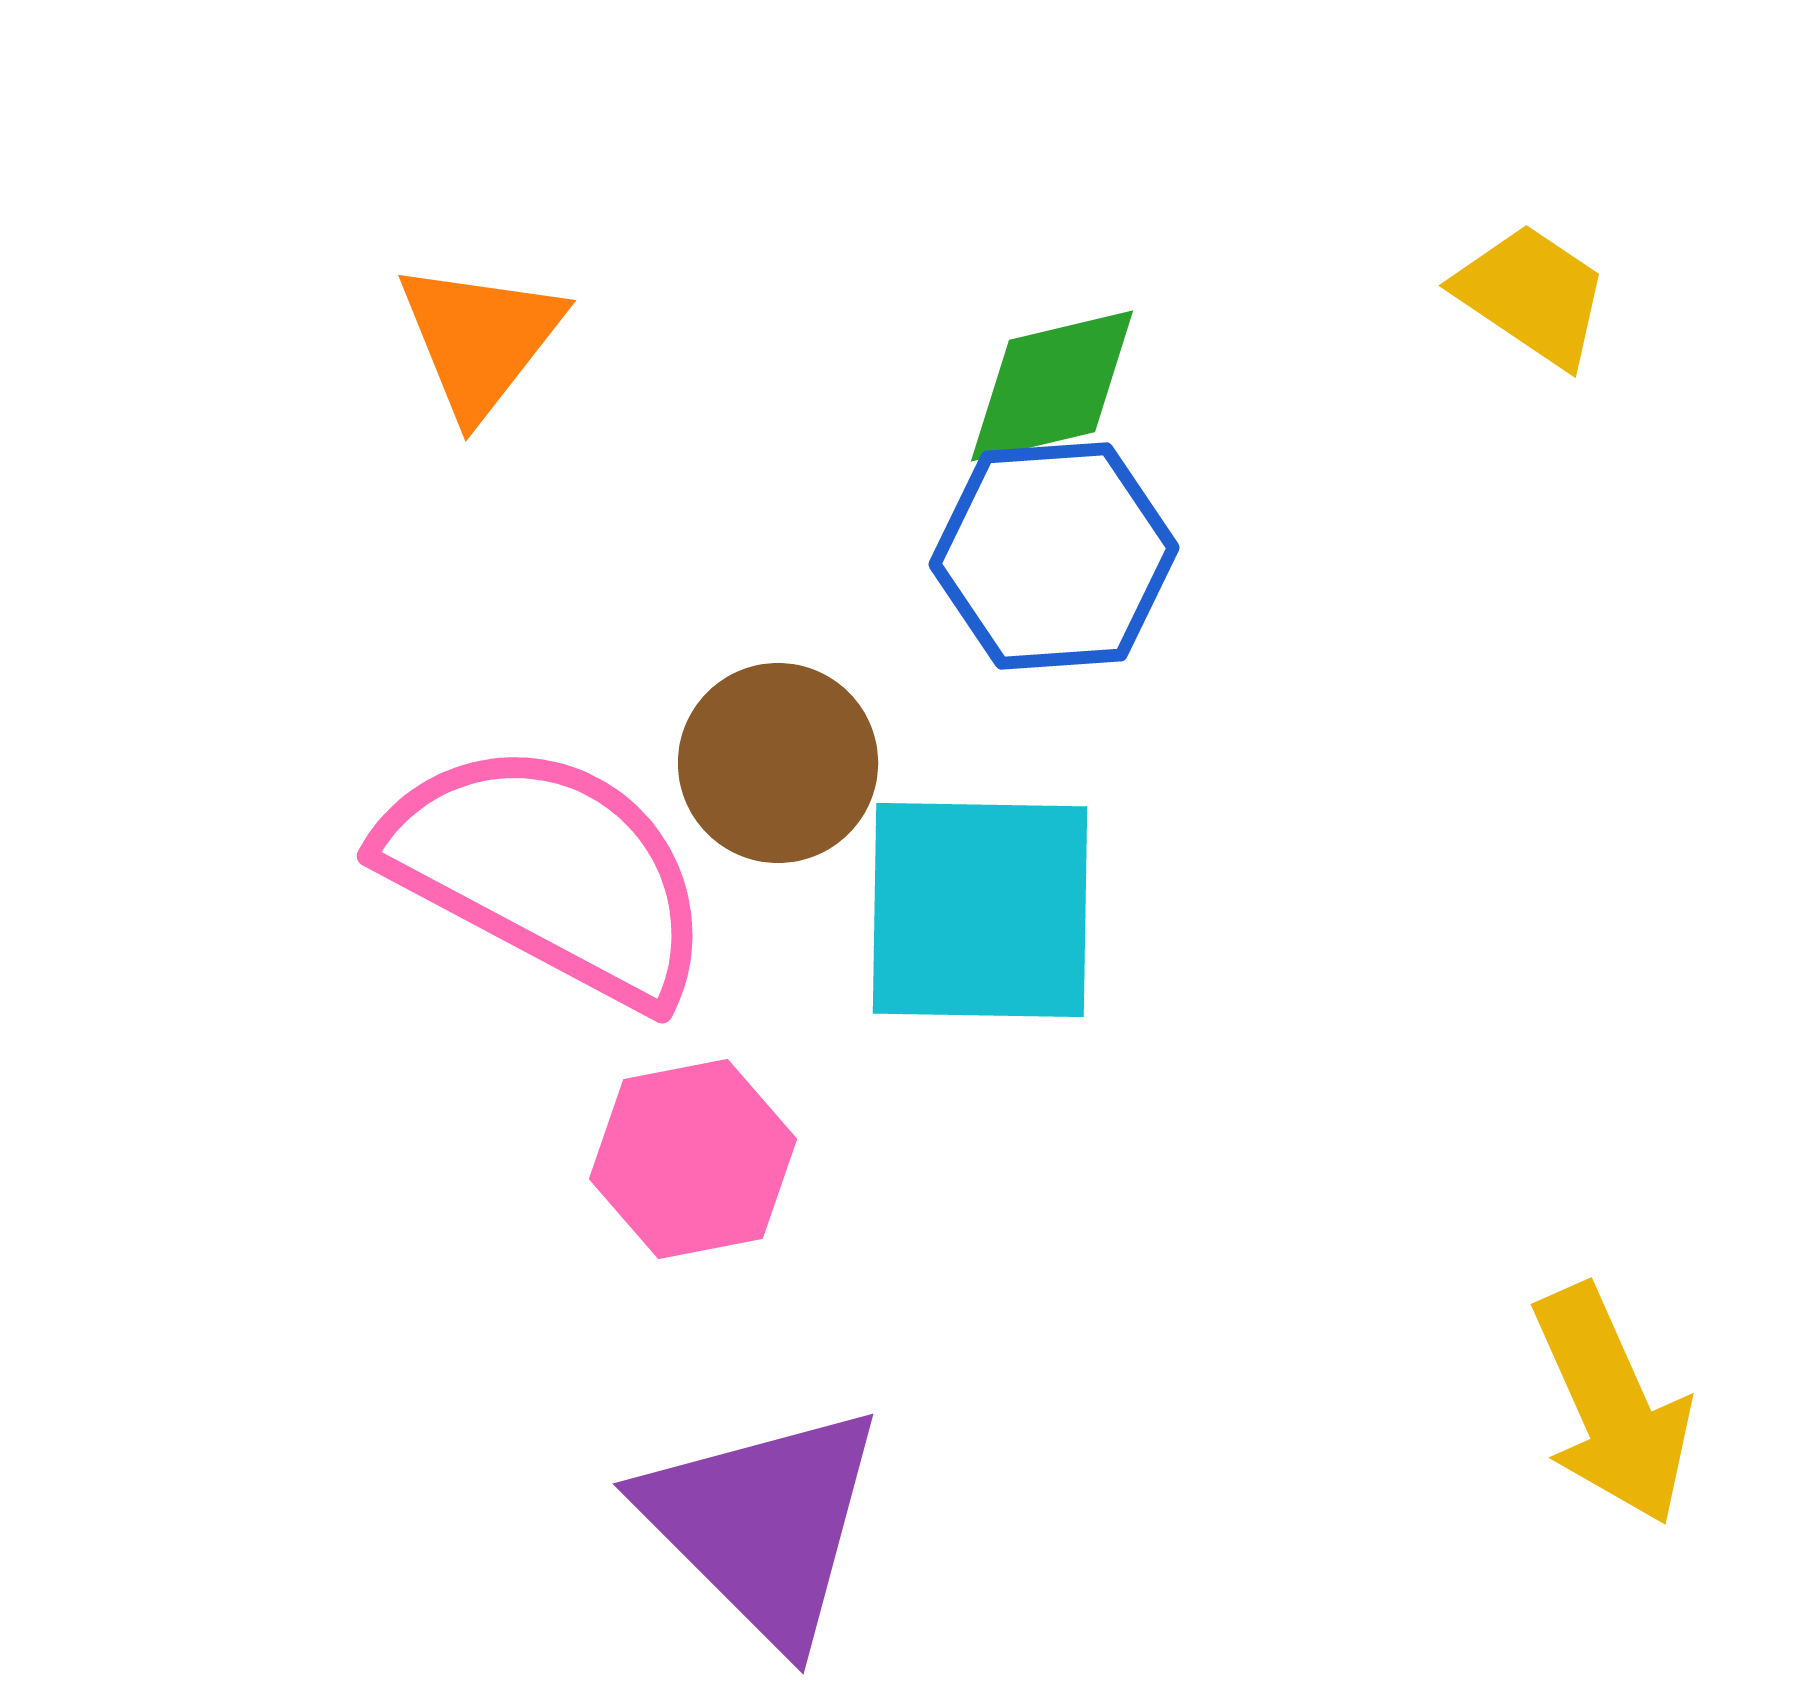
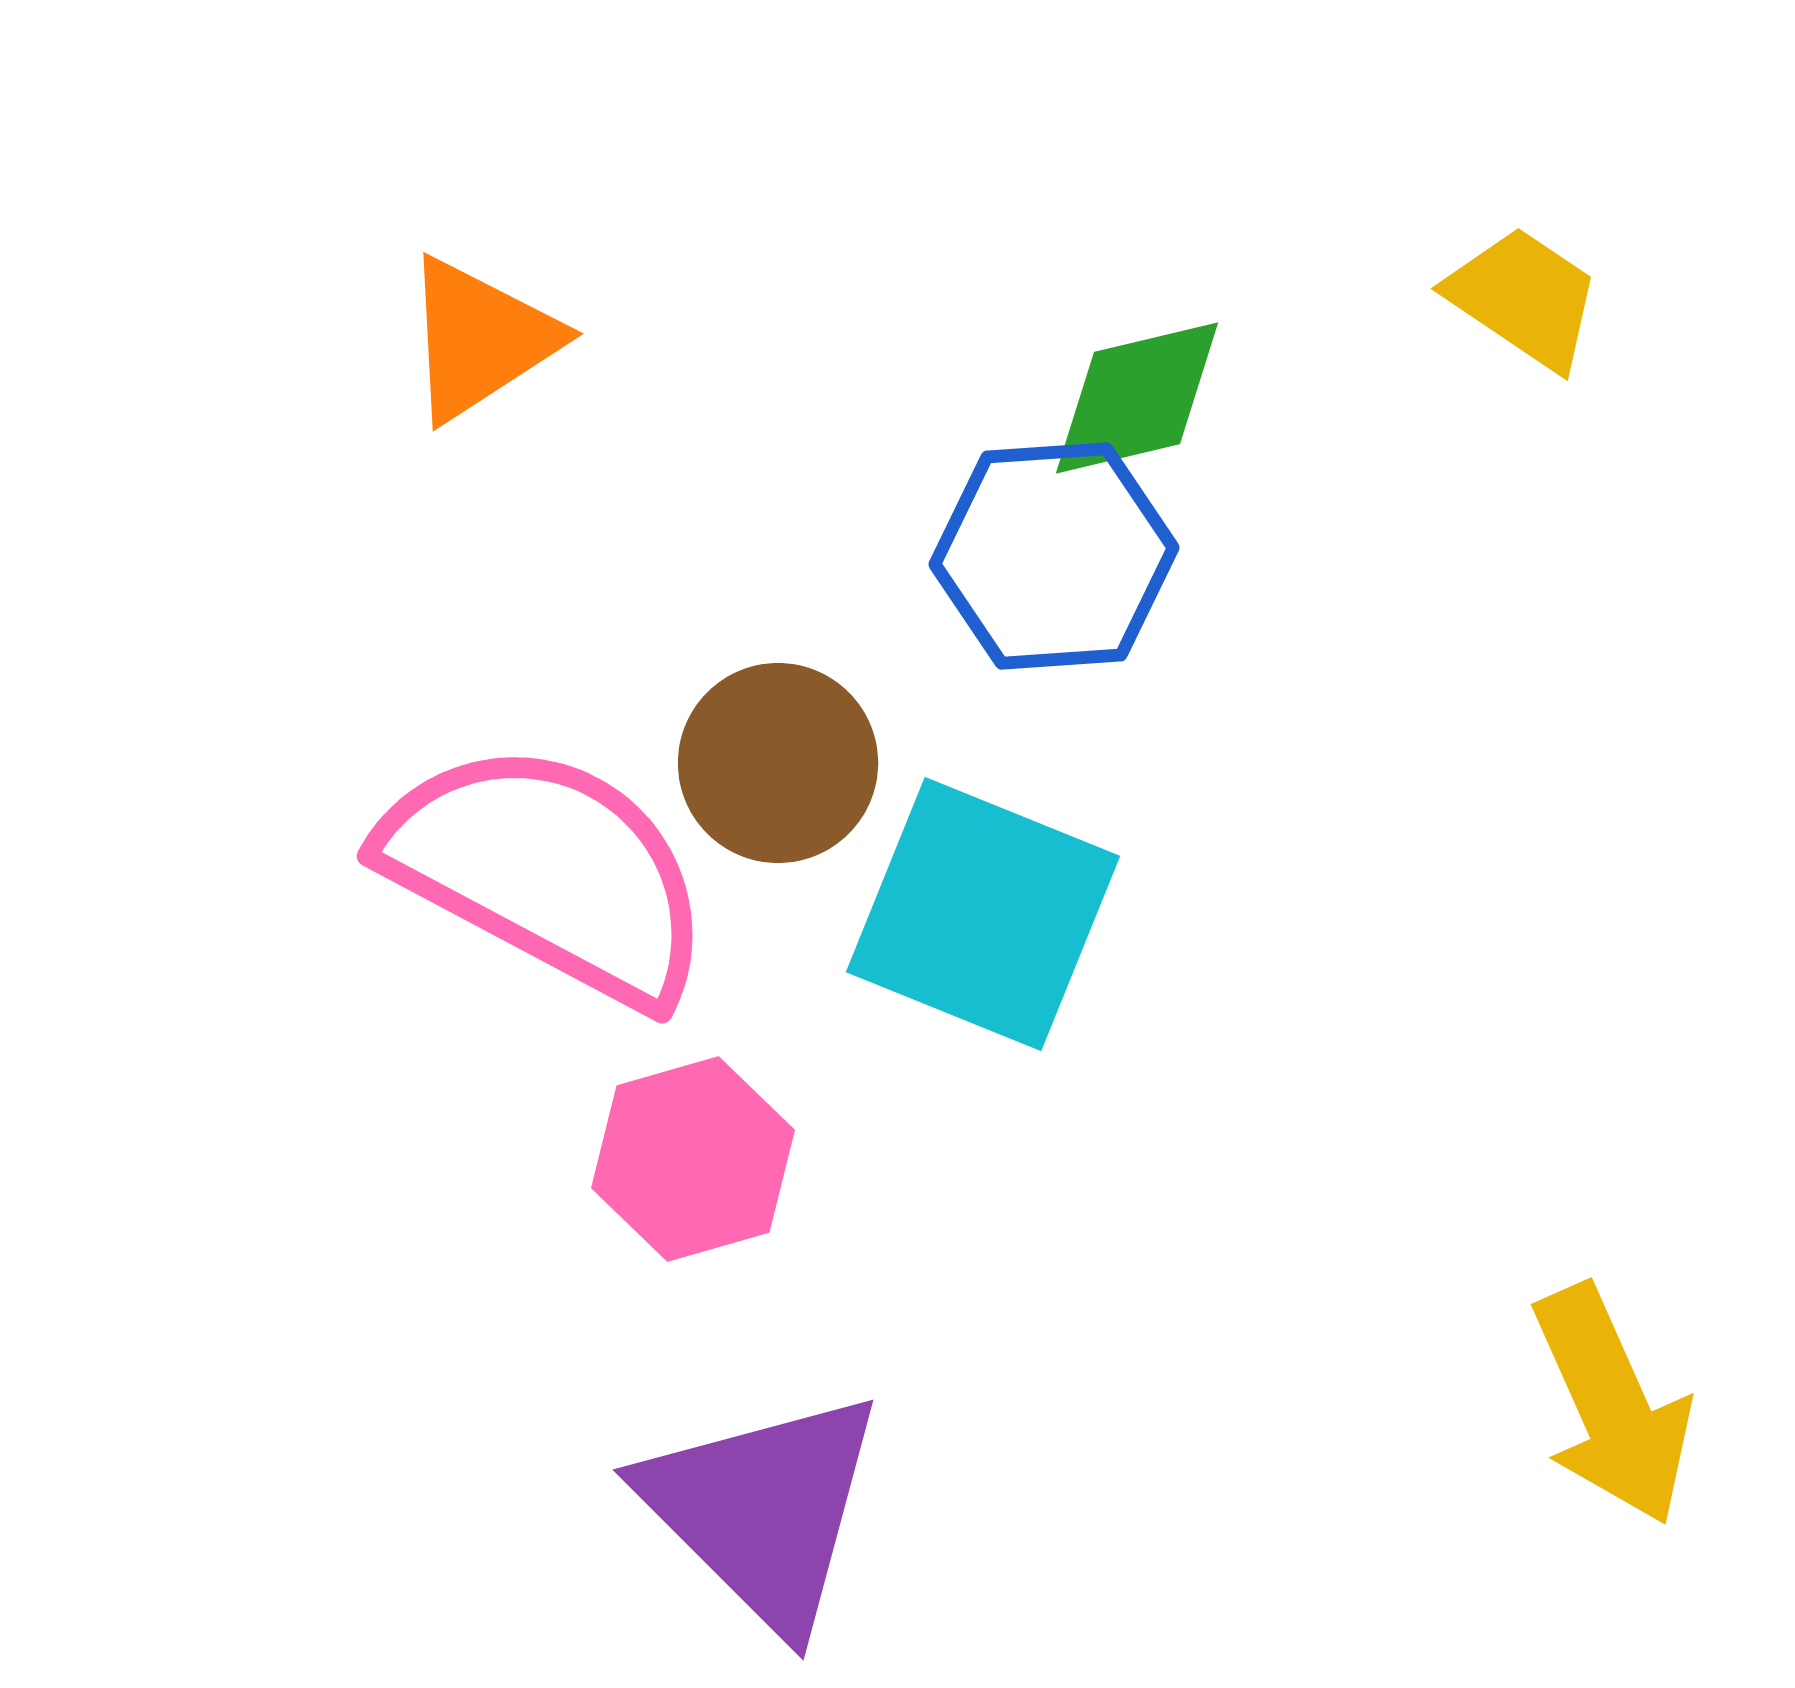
yellow trapezoid: moved 8 px left, 3 px down
orange triangle: rotated 19 degrees clockwise
green diamond: moved 85 px right, 12 px down
cyan square: moved 3 px right, 4 px down; rotated 21 degrees clockwise
pink hexagon: rotated 5 degrees counterclockwise
purple triangle: moved 14 px up
